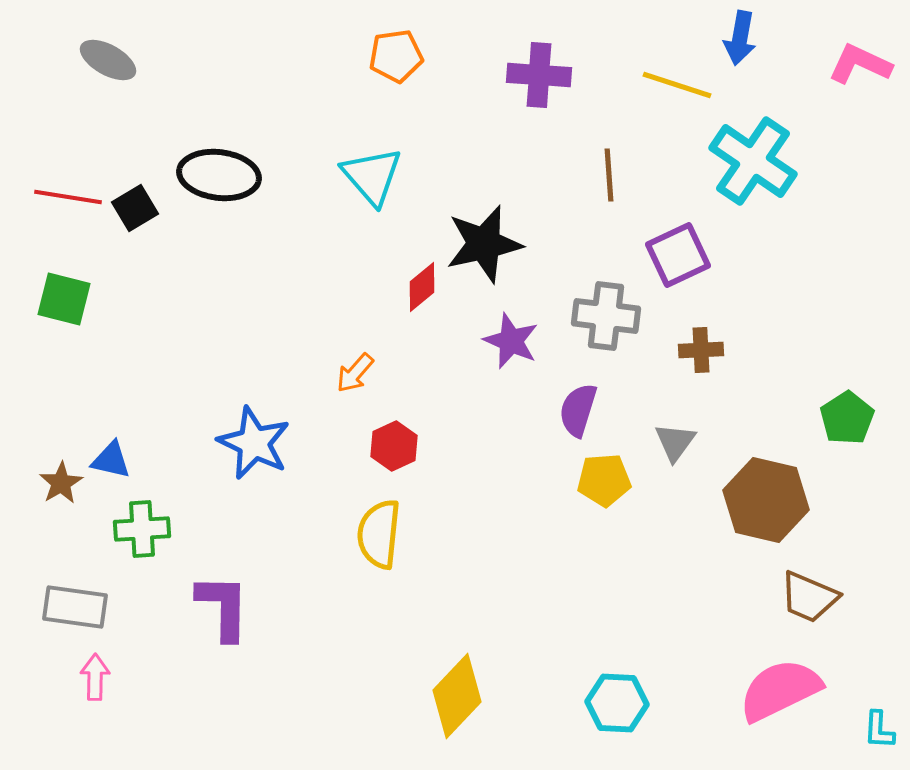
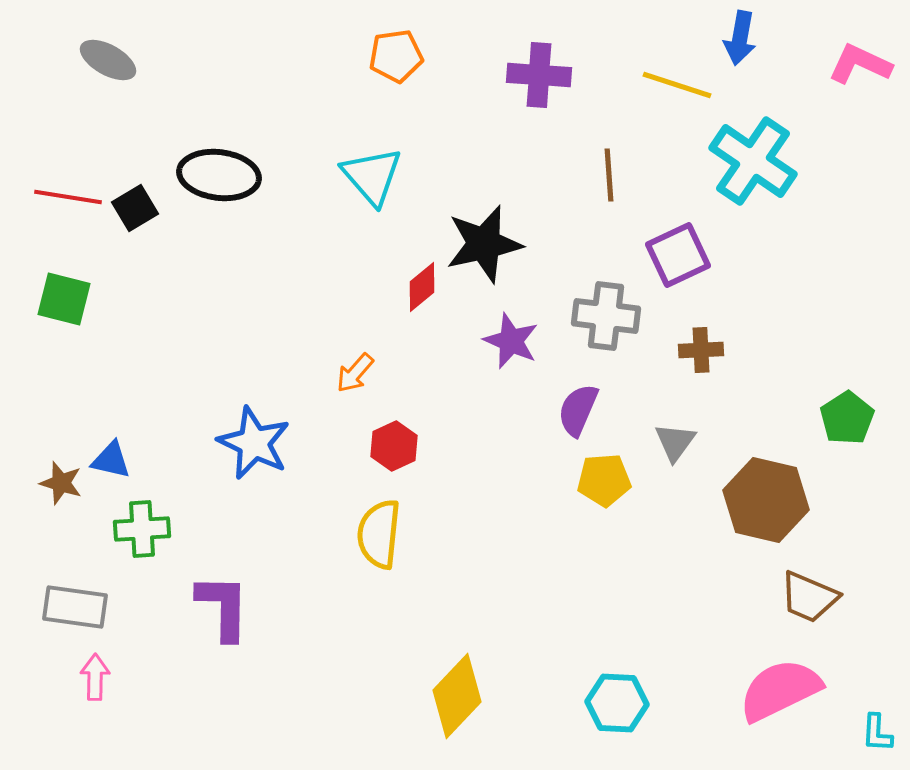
purple semicircle: rotated 6 degrees clockwise
brown star: rotated 24 degrees counterclockwise
cyan L-shape: moved 2 px left, 3 px down
